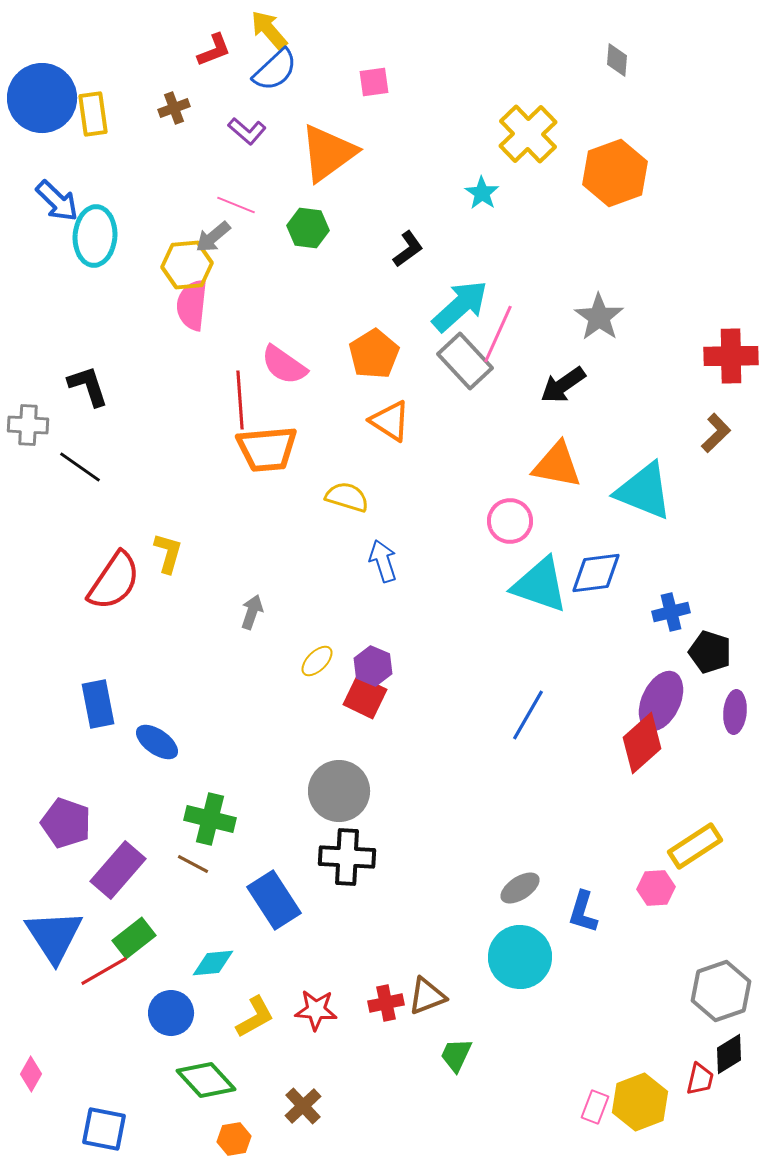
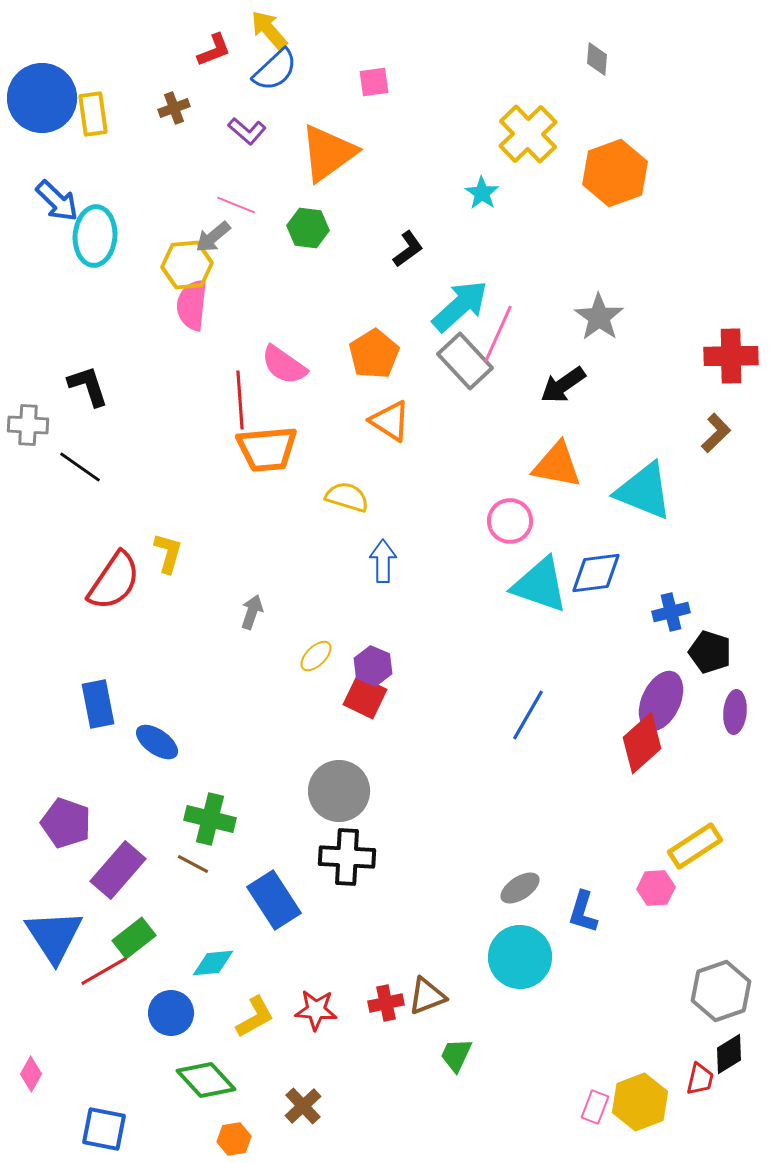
gray diamond at (617, 60): moved 20 px left, 1 px up
blue arrow at (383, 561): rotated 18 degrees clockwise
yellow ellipse at (317, 661): moved 1 px left, 5 px up
